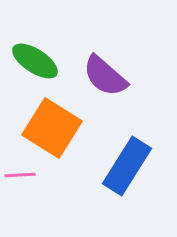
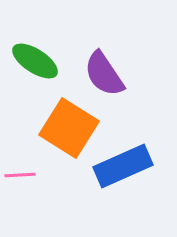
purple semicircle: moved 1 px left, 2 px up; rotated 15 degrees clockwise
orange square: moved 17 px right
blue rectangle: moved 4 px left; rotated 34 degrees clockwise
